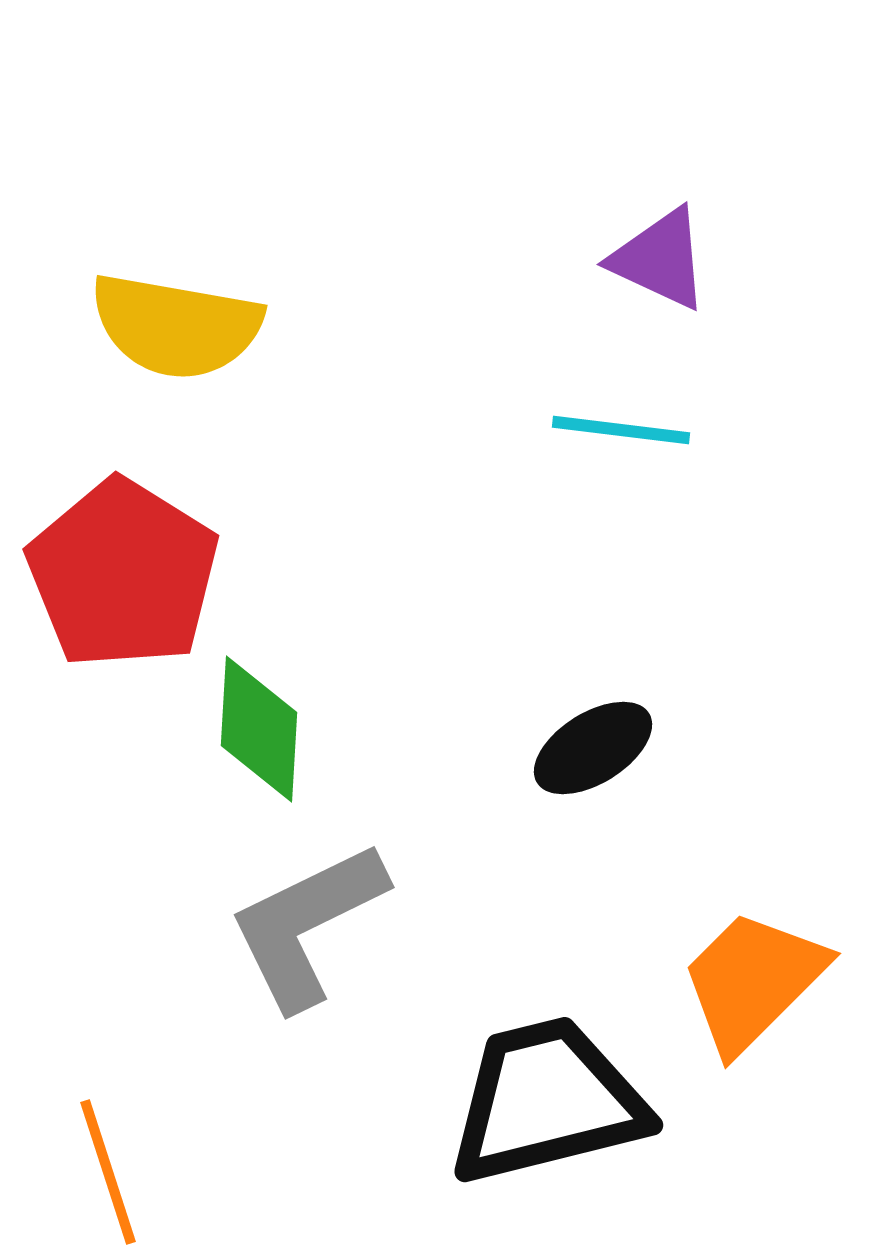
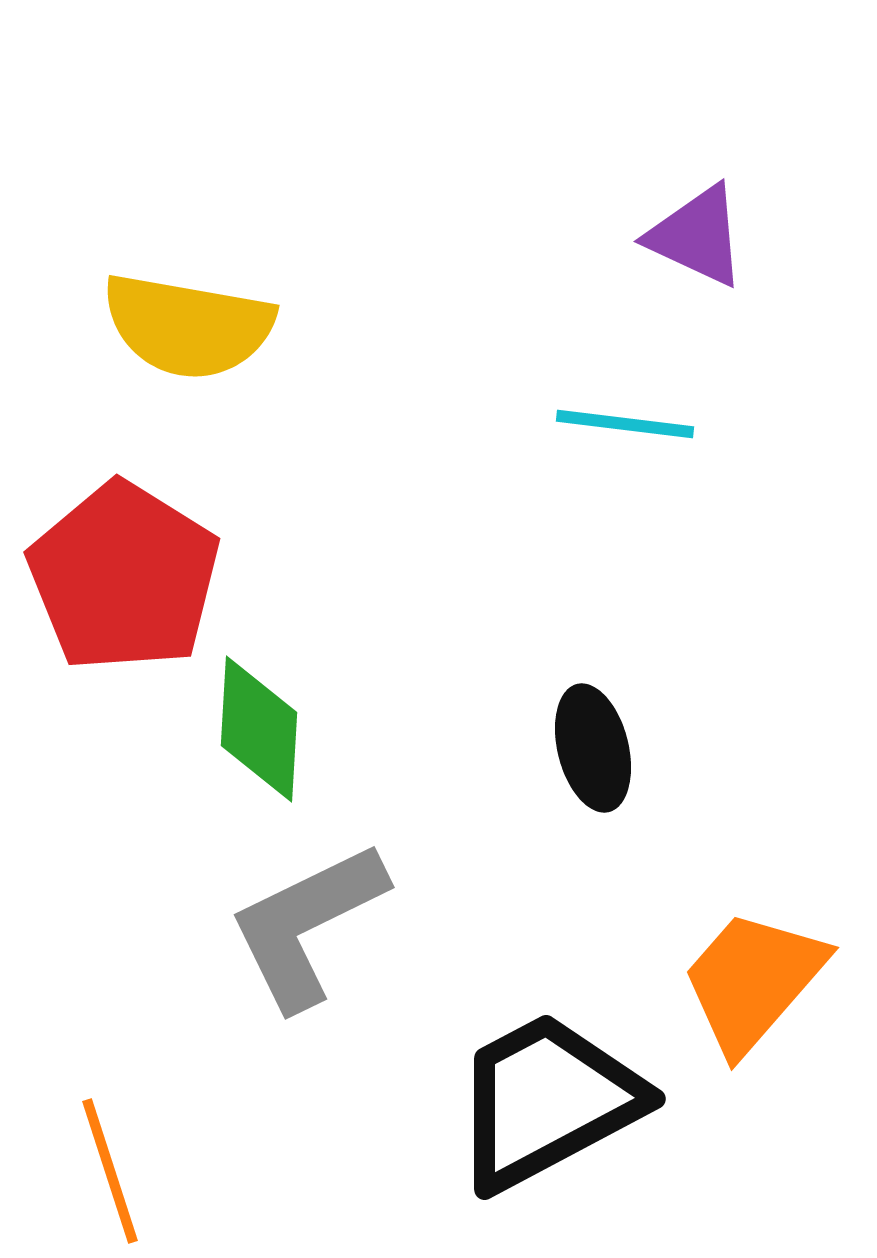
purple triangle: moved 37 px right, 23 px up
yellow semicircle: moved 12 px right
cyan line: moved 4 px right, 6 px up
red pentagon: moved 1 px right, 3 px down
black ellipse: rotated 72 degrees counterclockwise
orange trapezoid: rotated 4 degrees counterclockwise
black trapezoid: rotated 14 degrees counterclockwise
orange line: moved 2 px right, 1 px up
